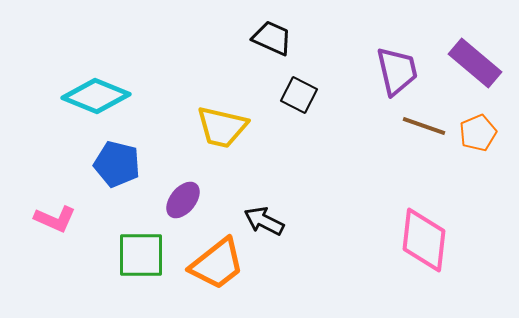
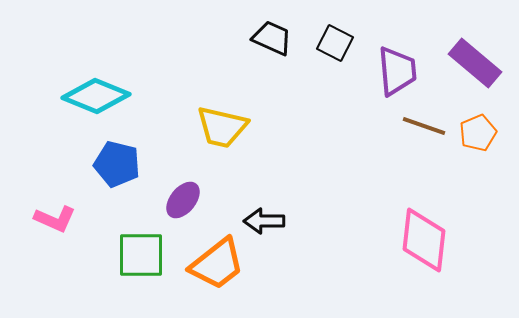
purple trapezoid: rotated 8 degrees clockwise
black square: moved 36 px right, 52 px up
black arrow: rotated 27 degrees counterclockwise
